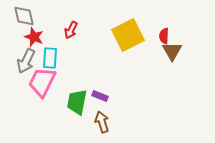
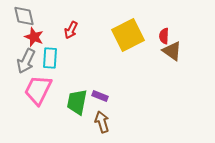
brown triangle: rotated 25 degrees counterclockwise
pink trapezoid: moved 4 px left, 8 px down
